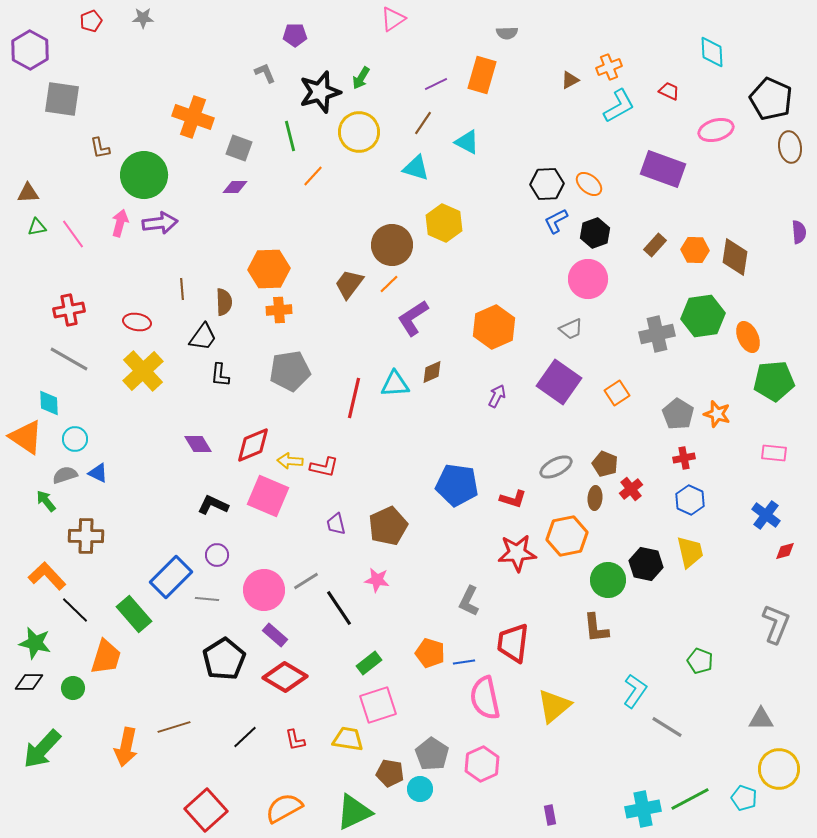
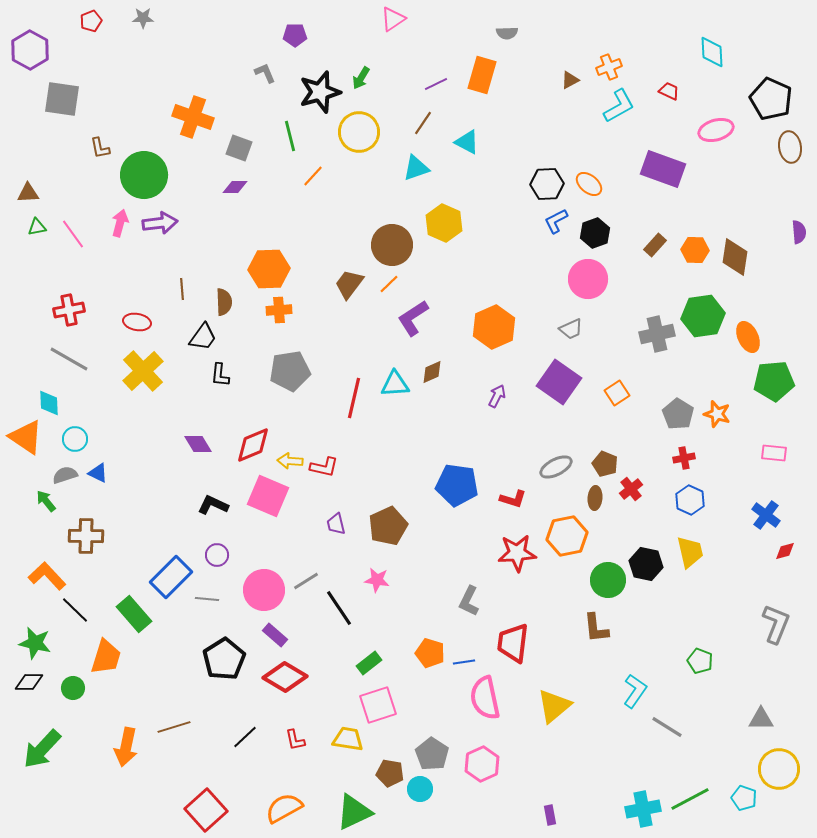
cyan triangle at (416, 168): rotated 36 degrees counterclockwise
